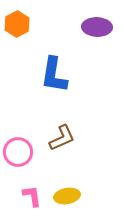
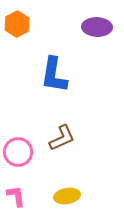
pink L-shape: moved 16 px left
